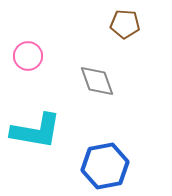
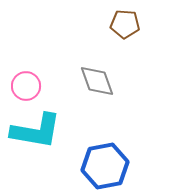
pink circle: moved 2 px left, 30 px down
